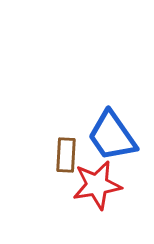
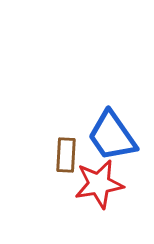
red star: moved 2 px right, 1 px up
